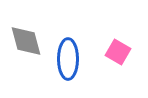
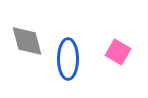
gray diamond: moved 1 px right
